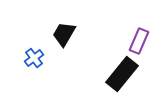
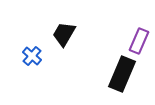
blue cross: moved 2 px left, 2 px up; rotated 12 degrees counterclockwise
black rectangle: rotated 16 degrees counterclockwise
